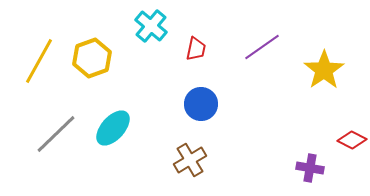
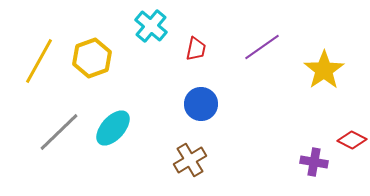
gray line: moved 3 px right, 2 px up
purple cross: moved 4 px right, 6 px up
